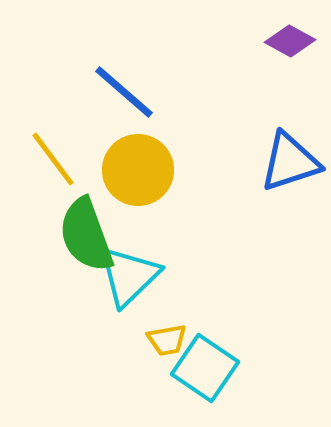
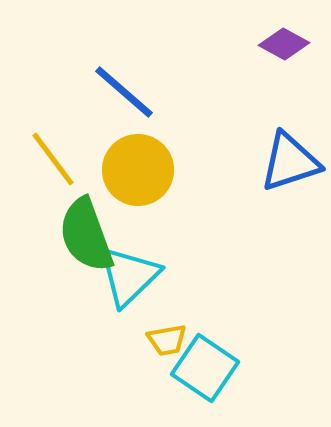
purple diamond: moved 6 px left, 3 px down
